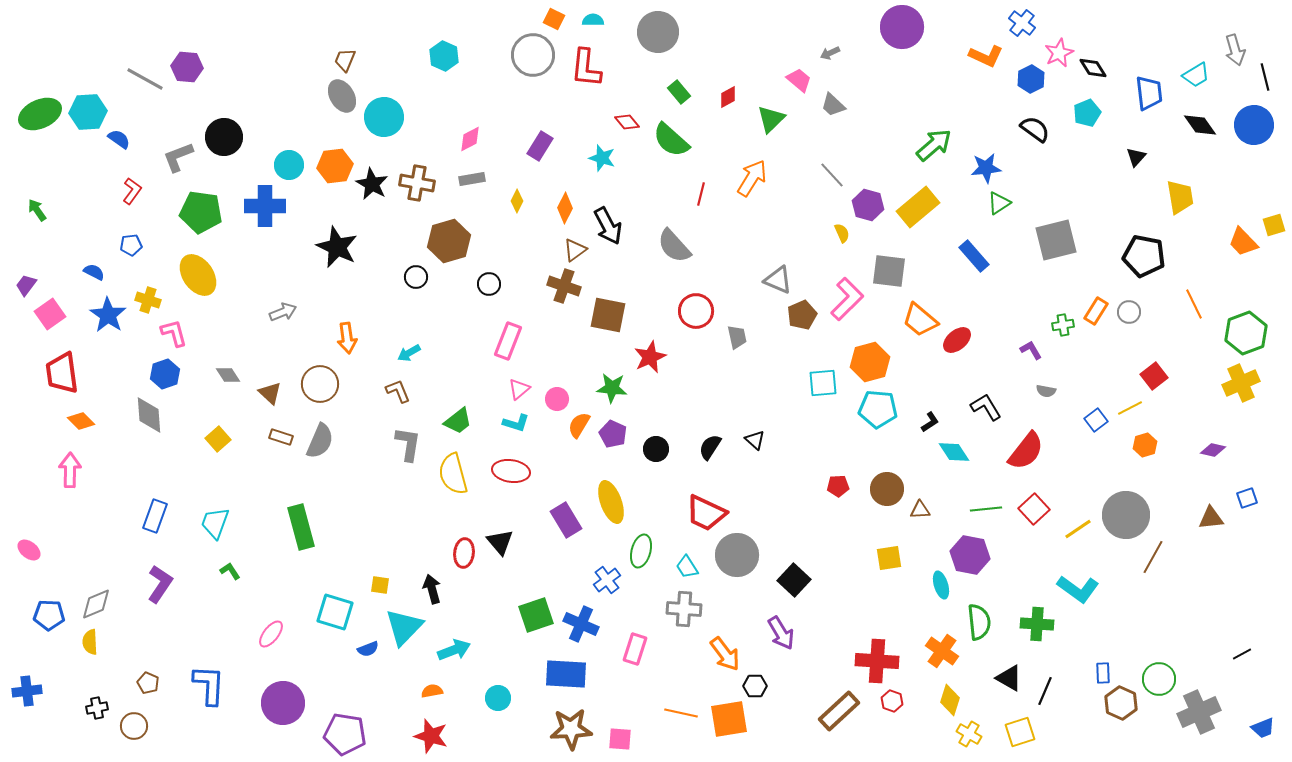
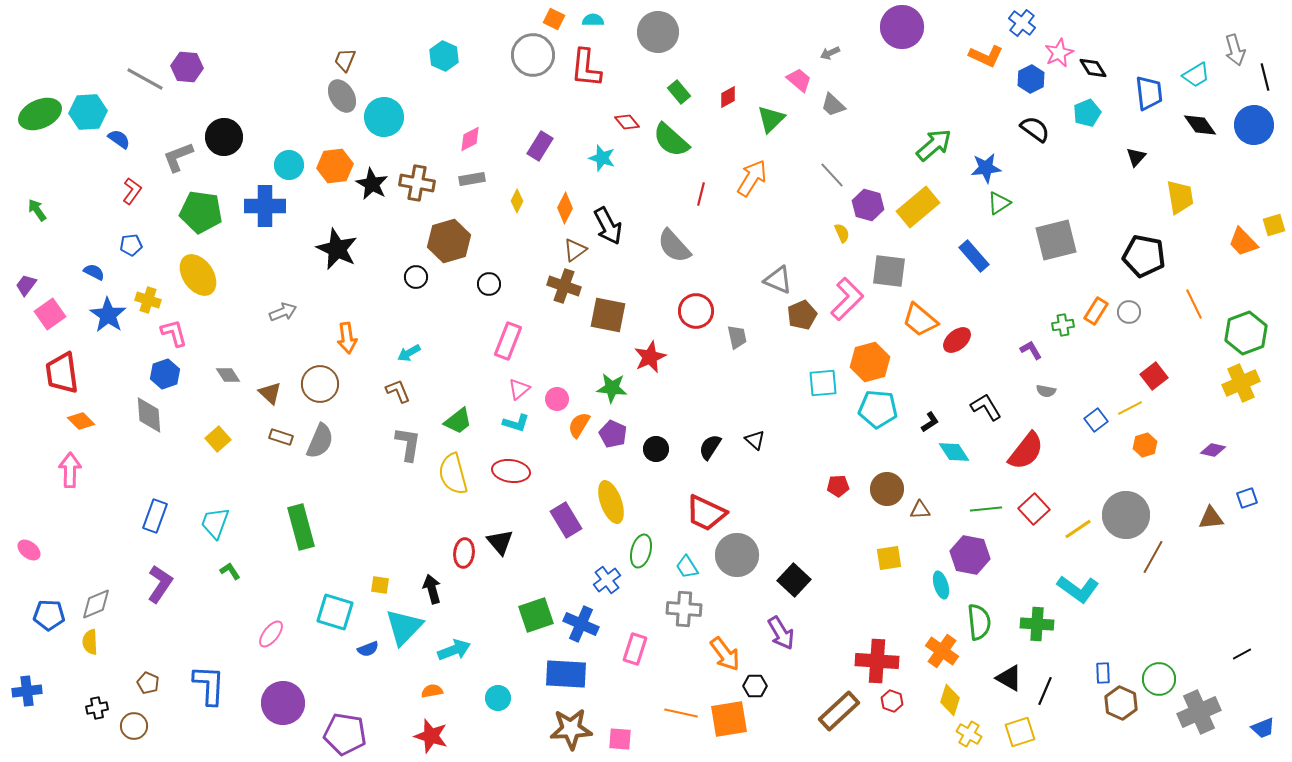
black star at (337, 247): moved 2 px down
